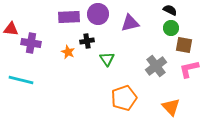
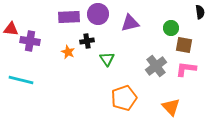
black semicircle: moved 30 px right, 2 px down; rotated 56 degrees clockwise
purple cross: moved 1 px left, 2 px up
pink L-shape: moved 3 px left; rotated 20 degrees clockwise
